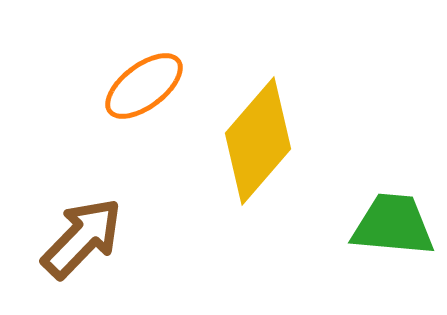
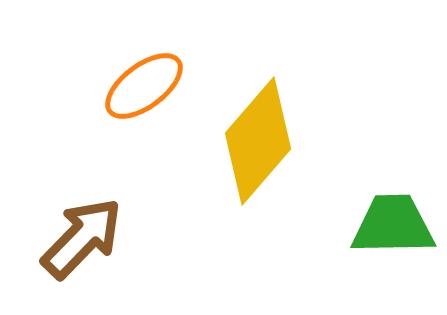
green trapezoid: rotated 6 degrees counterclockwise
